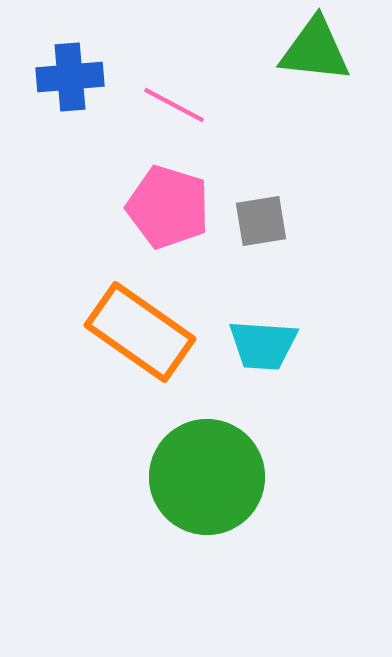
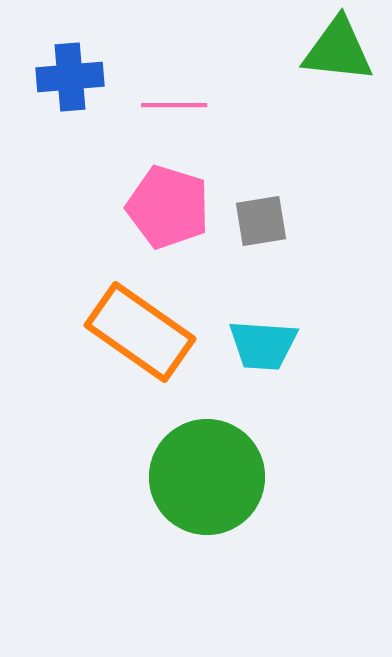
green triangle: moved 23 px right
pink line: rotated 28 degrees counterclockwise
